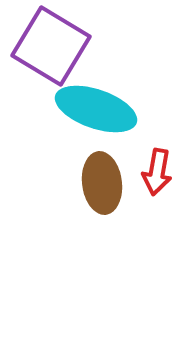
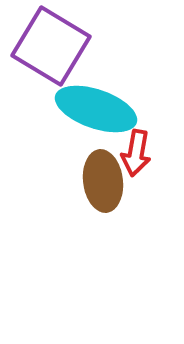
red arrow: moved 21 px left, 19 px up
brown ellipse: moved 1 px right, 2 px up
